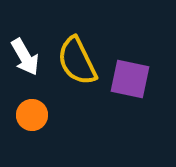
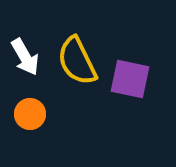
orange circle: moved 2 px left, 1 px up
